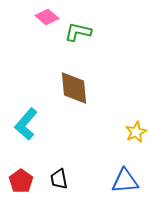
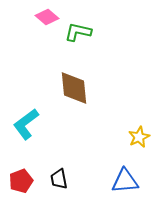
cyan L-shape: rotated 12 degrees clockwise
yellow star: moved 3 px right, 5 px down
red pentagon: rotated 15 degrees clockwise
